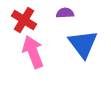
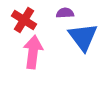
blue triangle: moved 7 px up
pink arrow: rotated 28 degrees clockwise
